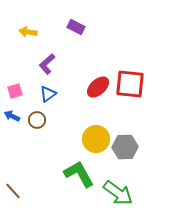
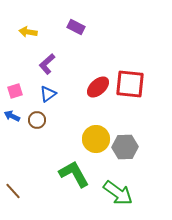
green L-shape: moved 5 px left
